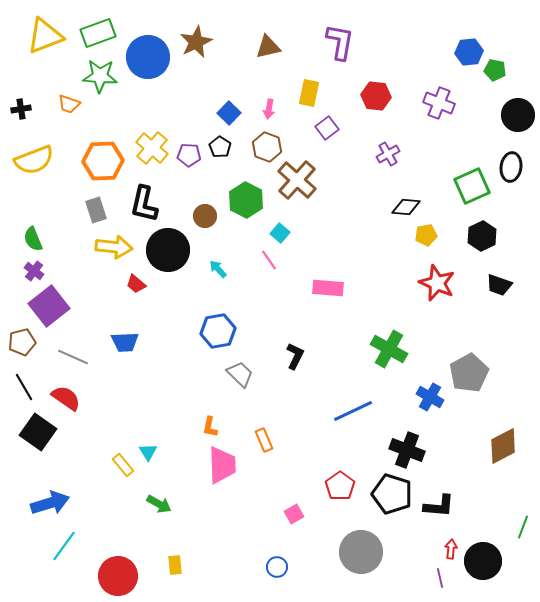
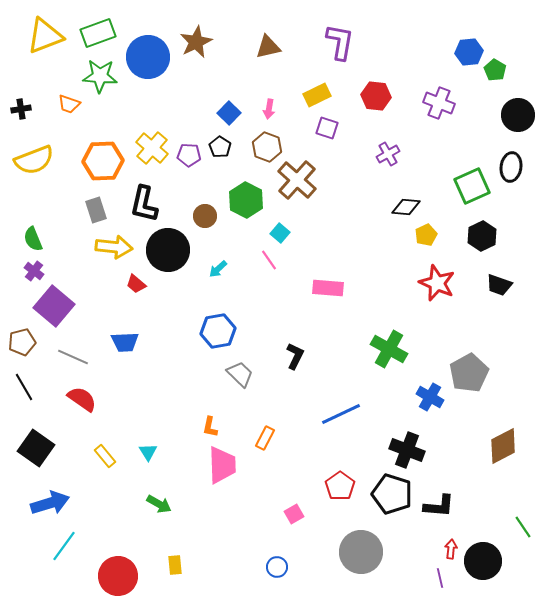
green pentagon at (495, 70): rotated 20 degrees clockwise
yellow rectangle at (309, 93): moved 8 px right, 2 px down; rotated 52 degrees clockwise
purple square at (327, 128): rotated 35 degrees counterclockwise
yellow pentagon at (426, 235): rotated 15 degrees counterclockwise
cyan arrow at (218, 269): rotated 90 degrees counterclockwise
purple square at (49, 306): moved 5 px right; rotated 12 degrees counterclockwise
red semicircle at (66, 398): moved 16 px right, 1 px down
blue line at (353, 411): moved 12 px left, 3 px down
black square at (38, 432): moved 2 px left, 16 px down
orange rectangle at (264, 440): moved 1 px right, 2 px up; rotated 50 degrees clockwise
yellow rectangle at (123, 465): moved 18 px left, 9 px up
green line at (523, 527): rotated 55 degrees counterclockwise
